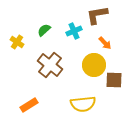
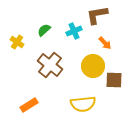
yellow circle: moved 1 px left, 1 px down
